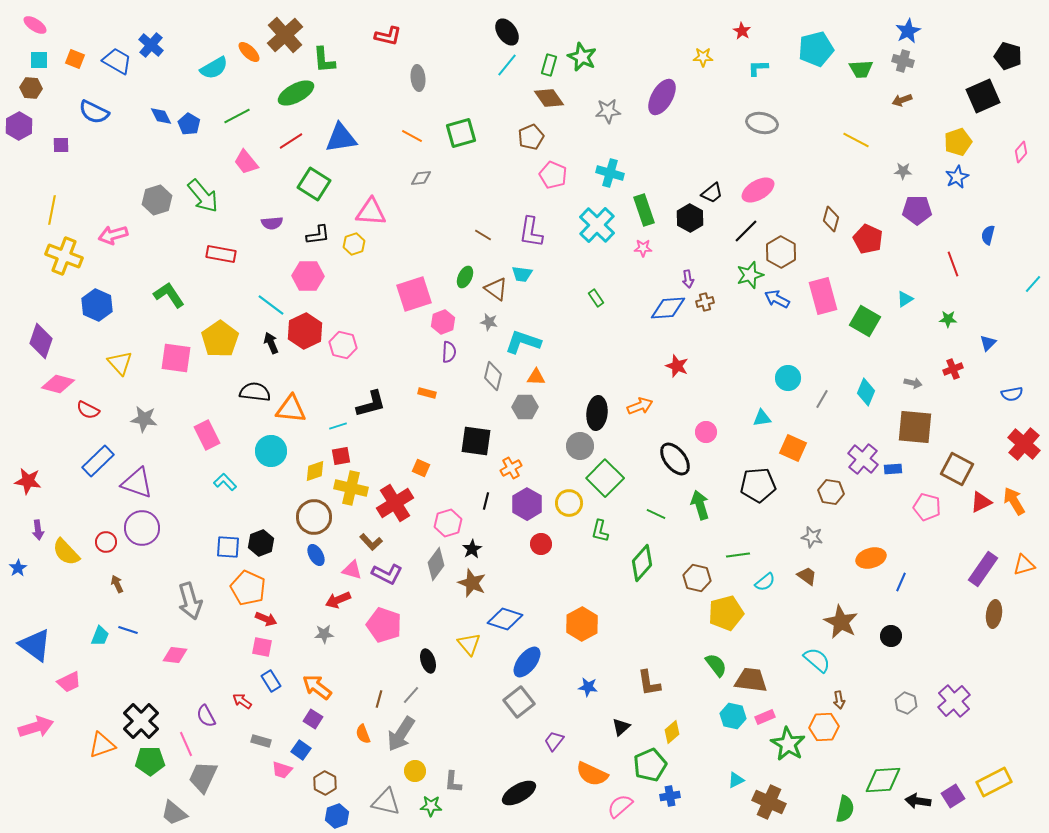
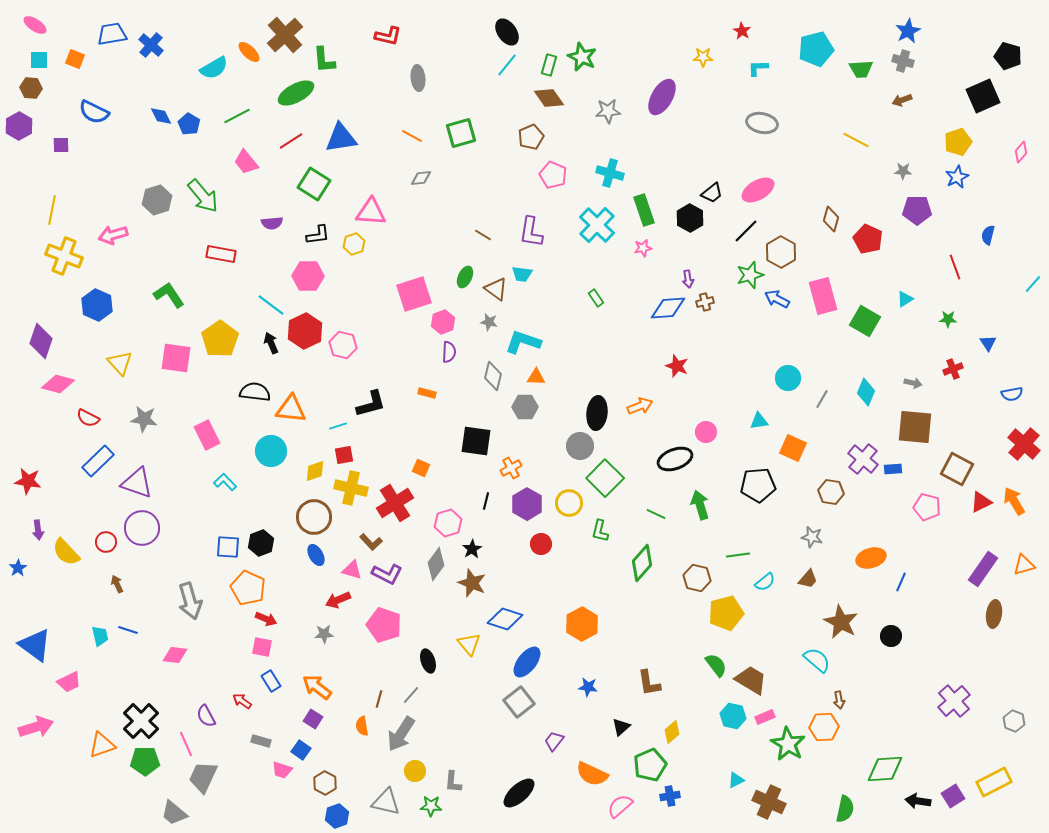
blue trapezoid at (117, 61): moved 5 px left, 27 px up; rotated 40 degrees counterclockwise
pink star at (643, 248): rotated 12 degrees counterclockwise
red line at (953, 264): moved 2 px right, 3 px down
blue triangle at (988, 343): rotated 18 degrees counterclockwise
red semicircle at (88, 410): moved 8 px down
cyan triangle at (762, 418): moved 3 px left, 3 px down
red square at (341, 456): moved 3 px right, 1 px up
black ellipse at (675, 459): rotated 72 degrees counterclockwise
brown trapezoid at (807, 576): moved 1 px right, 3 px down; rotated 95 degrees clockwise
cyan trapezoid at (100, 636): rotated 35 degrees counterclockwise
brown trapezoid at (751, 680): rotated 24 degrees clockwise
gray hexagon at (906, 703): moved 108 px right, 18 px down
orange semicircle at (363, 734): moved 1 px left, 8 px up; rotated 12 degrees clockwise
green pentagon at (150, 761): moved 5 px left
green diamond at (883, 780): moved 2 px right, 11 px up
black ellipse at (519, 793): rotated 12 degrees counterclockwise
